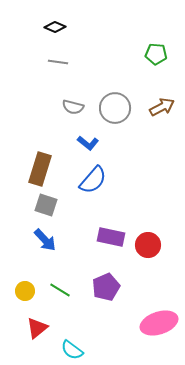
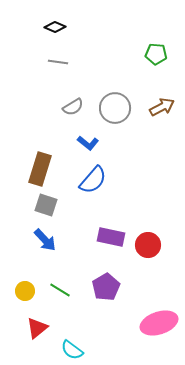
gray semicircle: rotated 45 degrees counterclockwise
purple pentagon: rotated 8 degrees counterclockwise
